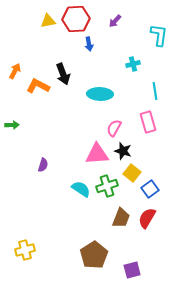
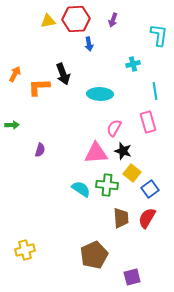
purple arrow: moved 2 px left, 1 px up; rotated 24 degrees counterclockwise
orange arrow: moved 3 px down
orange L-shape: moved 1 px right, 1 px down; rotated 30 degrees counterclockwise
pink triangle: moved 1 px left, 1 px up
purple semicircle: moved 3 px left, 15 px up
green cross: moved 1 px up; rotated 25 degrees clockwise
brown trapezoid: rotated 25 degrees counterclockwise
brown pentagon: rotated 8 degrees clockwise
purple square: moved 7 px down
